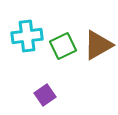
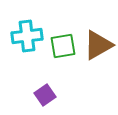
green square: rotated 16 degrees clockwise
